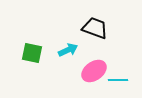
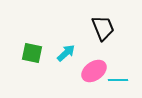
black trapezoid: moved 8 px right; rotated 48 degrees clockwise
cyan arrow: moved 2 px left, 3 px down; rotated 18 degrees counterclockwise
